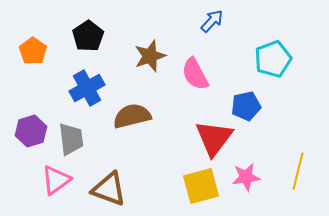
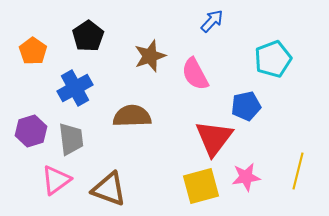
blue cross: moved 12 px left
brown semicircle: rotated 12 degrees clockwise
